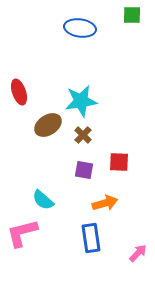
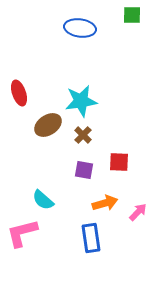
red ellipse: moved 1 px down
pink arrow: moved 41 px up
